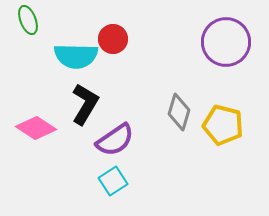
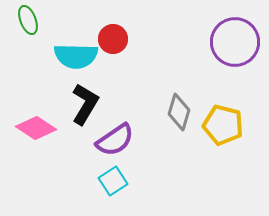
purple circle: moved 9 px right
